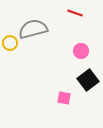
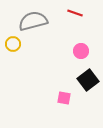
gray semicircle: moved 8 px up
yellow circle: moved 3 px right, 1 px down
